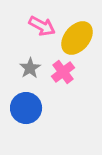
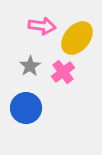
pink arrow: rotated 20 degrees counterclockwise
gray star: moved 2 px up
